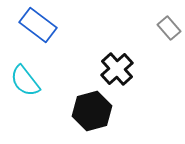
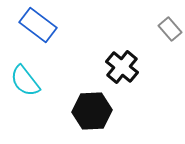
gray rectangle: moved 1 px right, 1 px down
black cross: moved 5 px right, 2 px up; rotated 8 degrees counterclockwise
black hexagon: rotated 12 degrees clockwise
